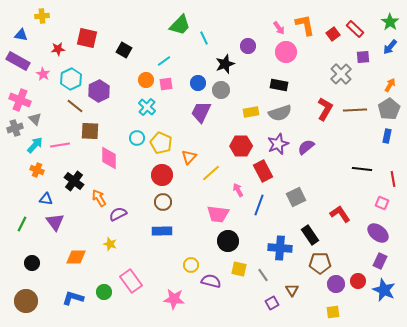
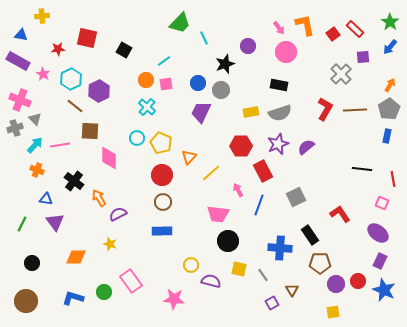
green trapezoid at (180, 25): moved 2 px up
